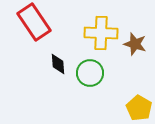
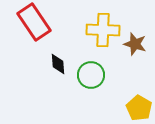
yellow cross: moved 2 px right, 3 px up
green circle: moved 1 px right, 2 px down
